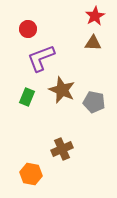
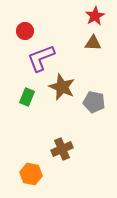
red circle: moved 3 px left, 2 px down
brown star: moved 3 px up
